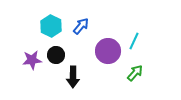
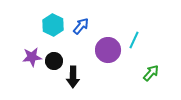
cyan hexagon: moved 2 px right, 1 px up
cyan line: moved 1 px up
purple circle: moved 1 px up
black circle: moved 2 px left, 6 px down
purple star: moved 3 px up
green arrow: moved 16 px right
